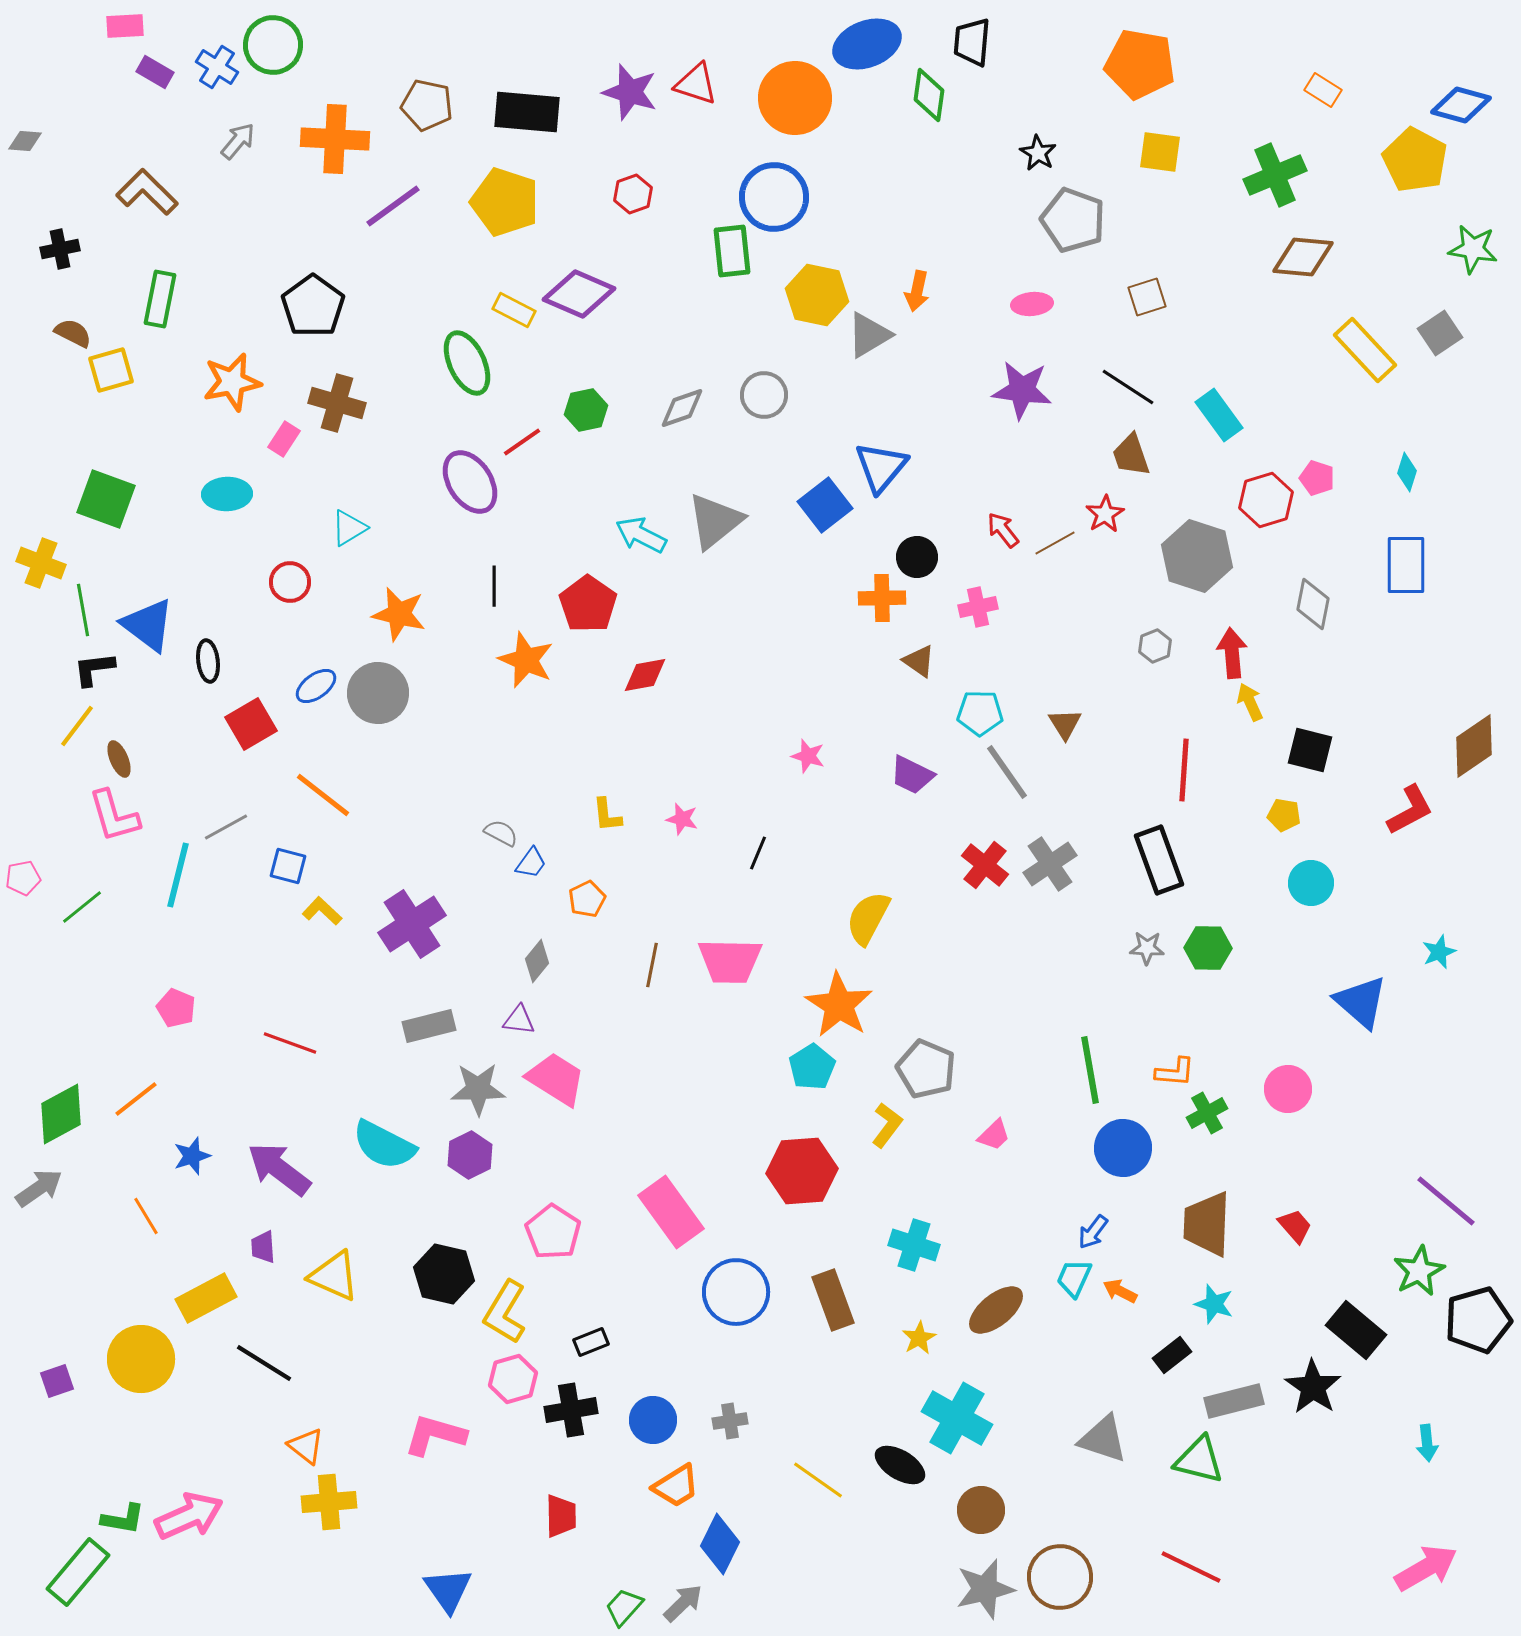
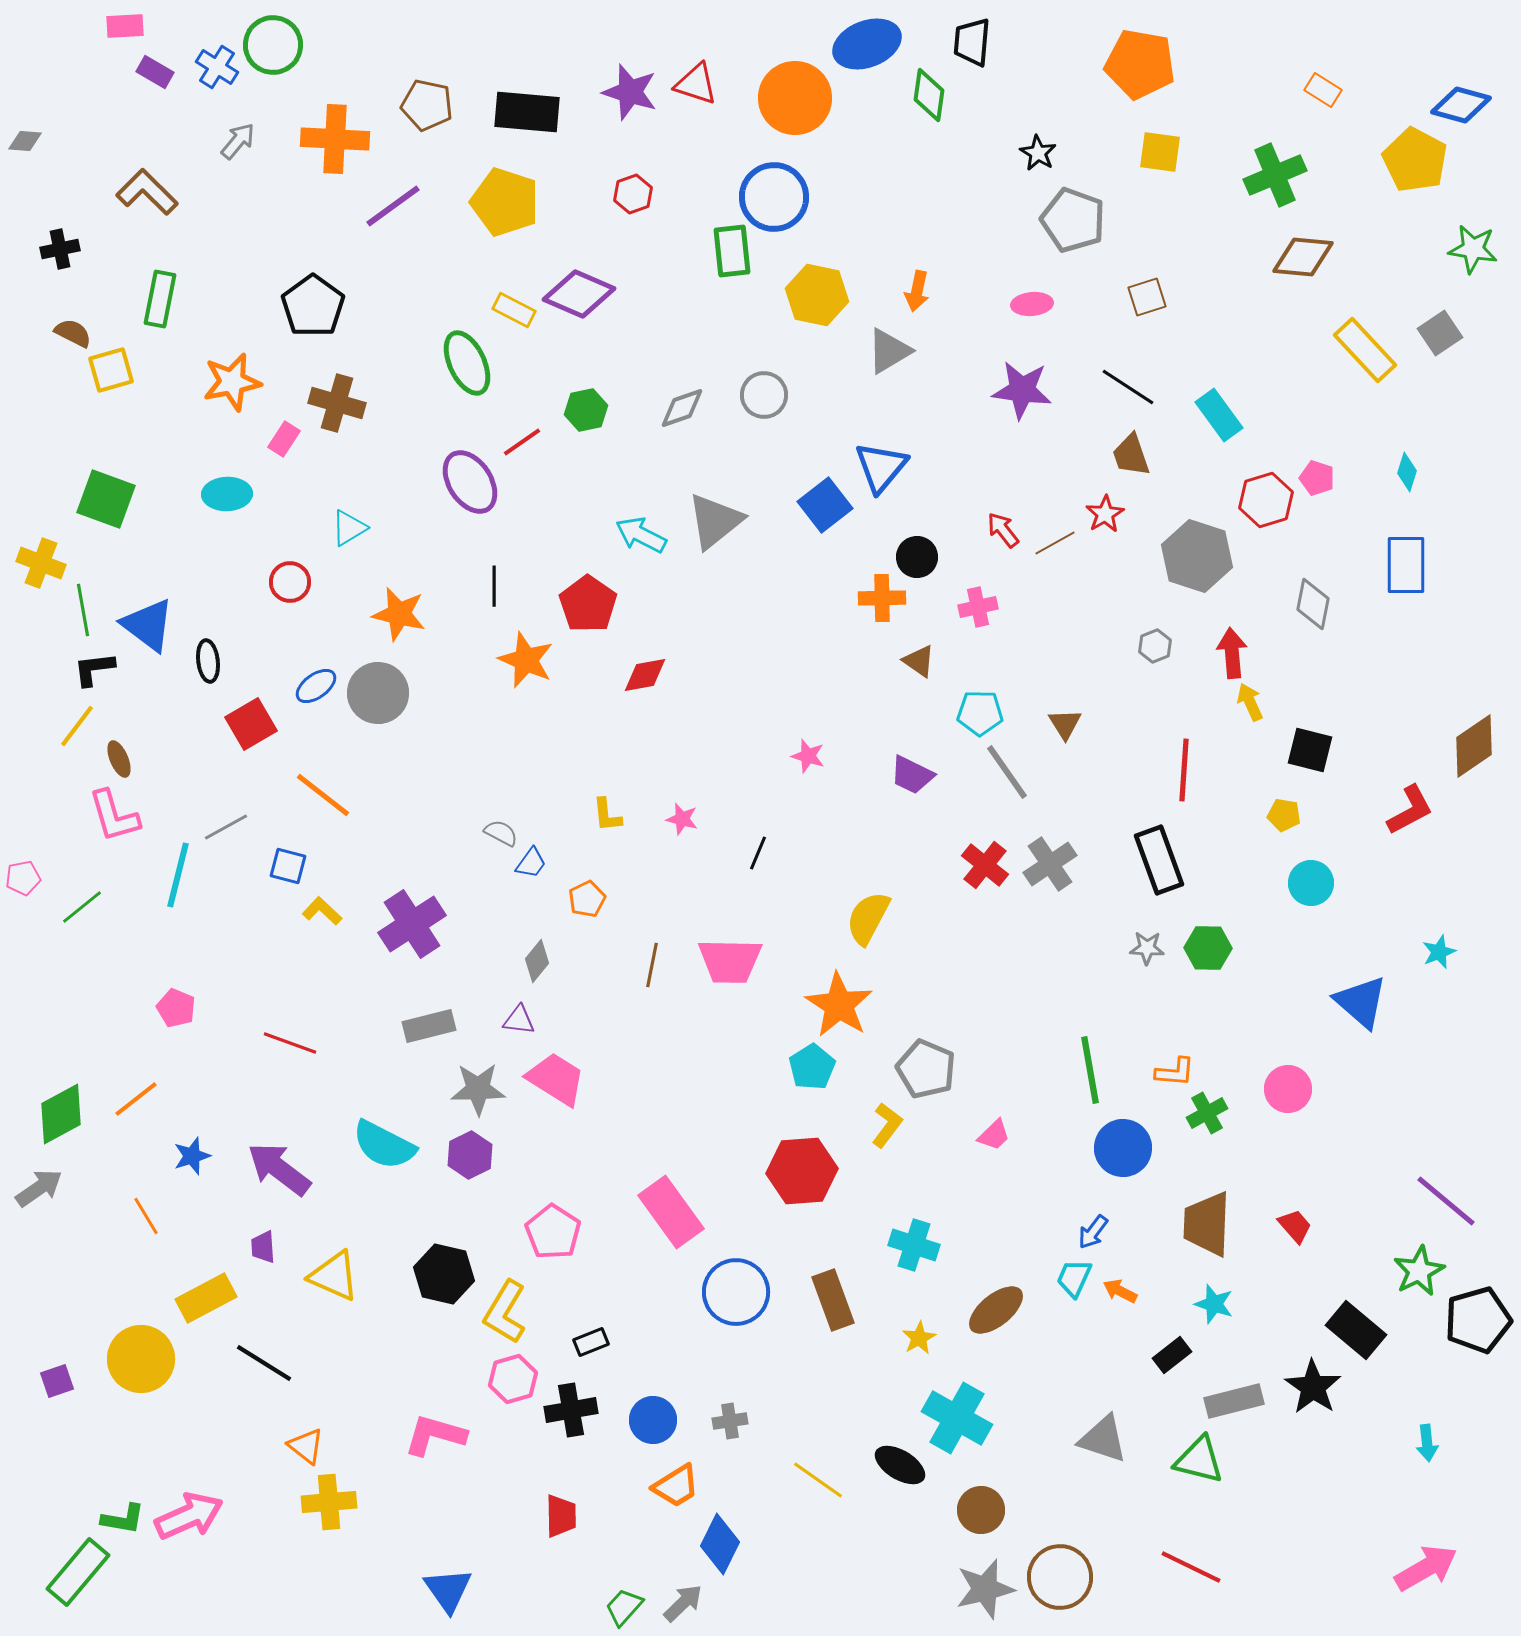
gray triangle at (869, 335): moved 20 px right, 16 px down
